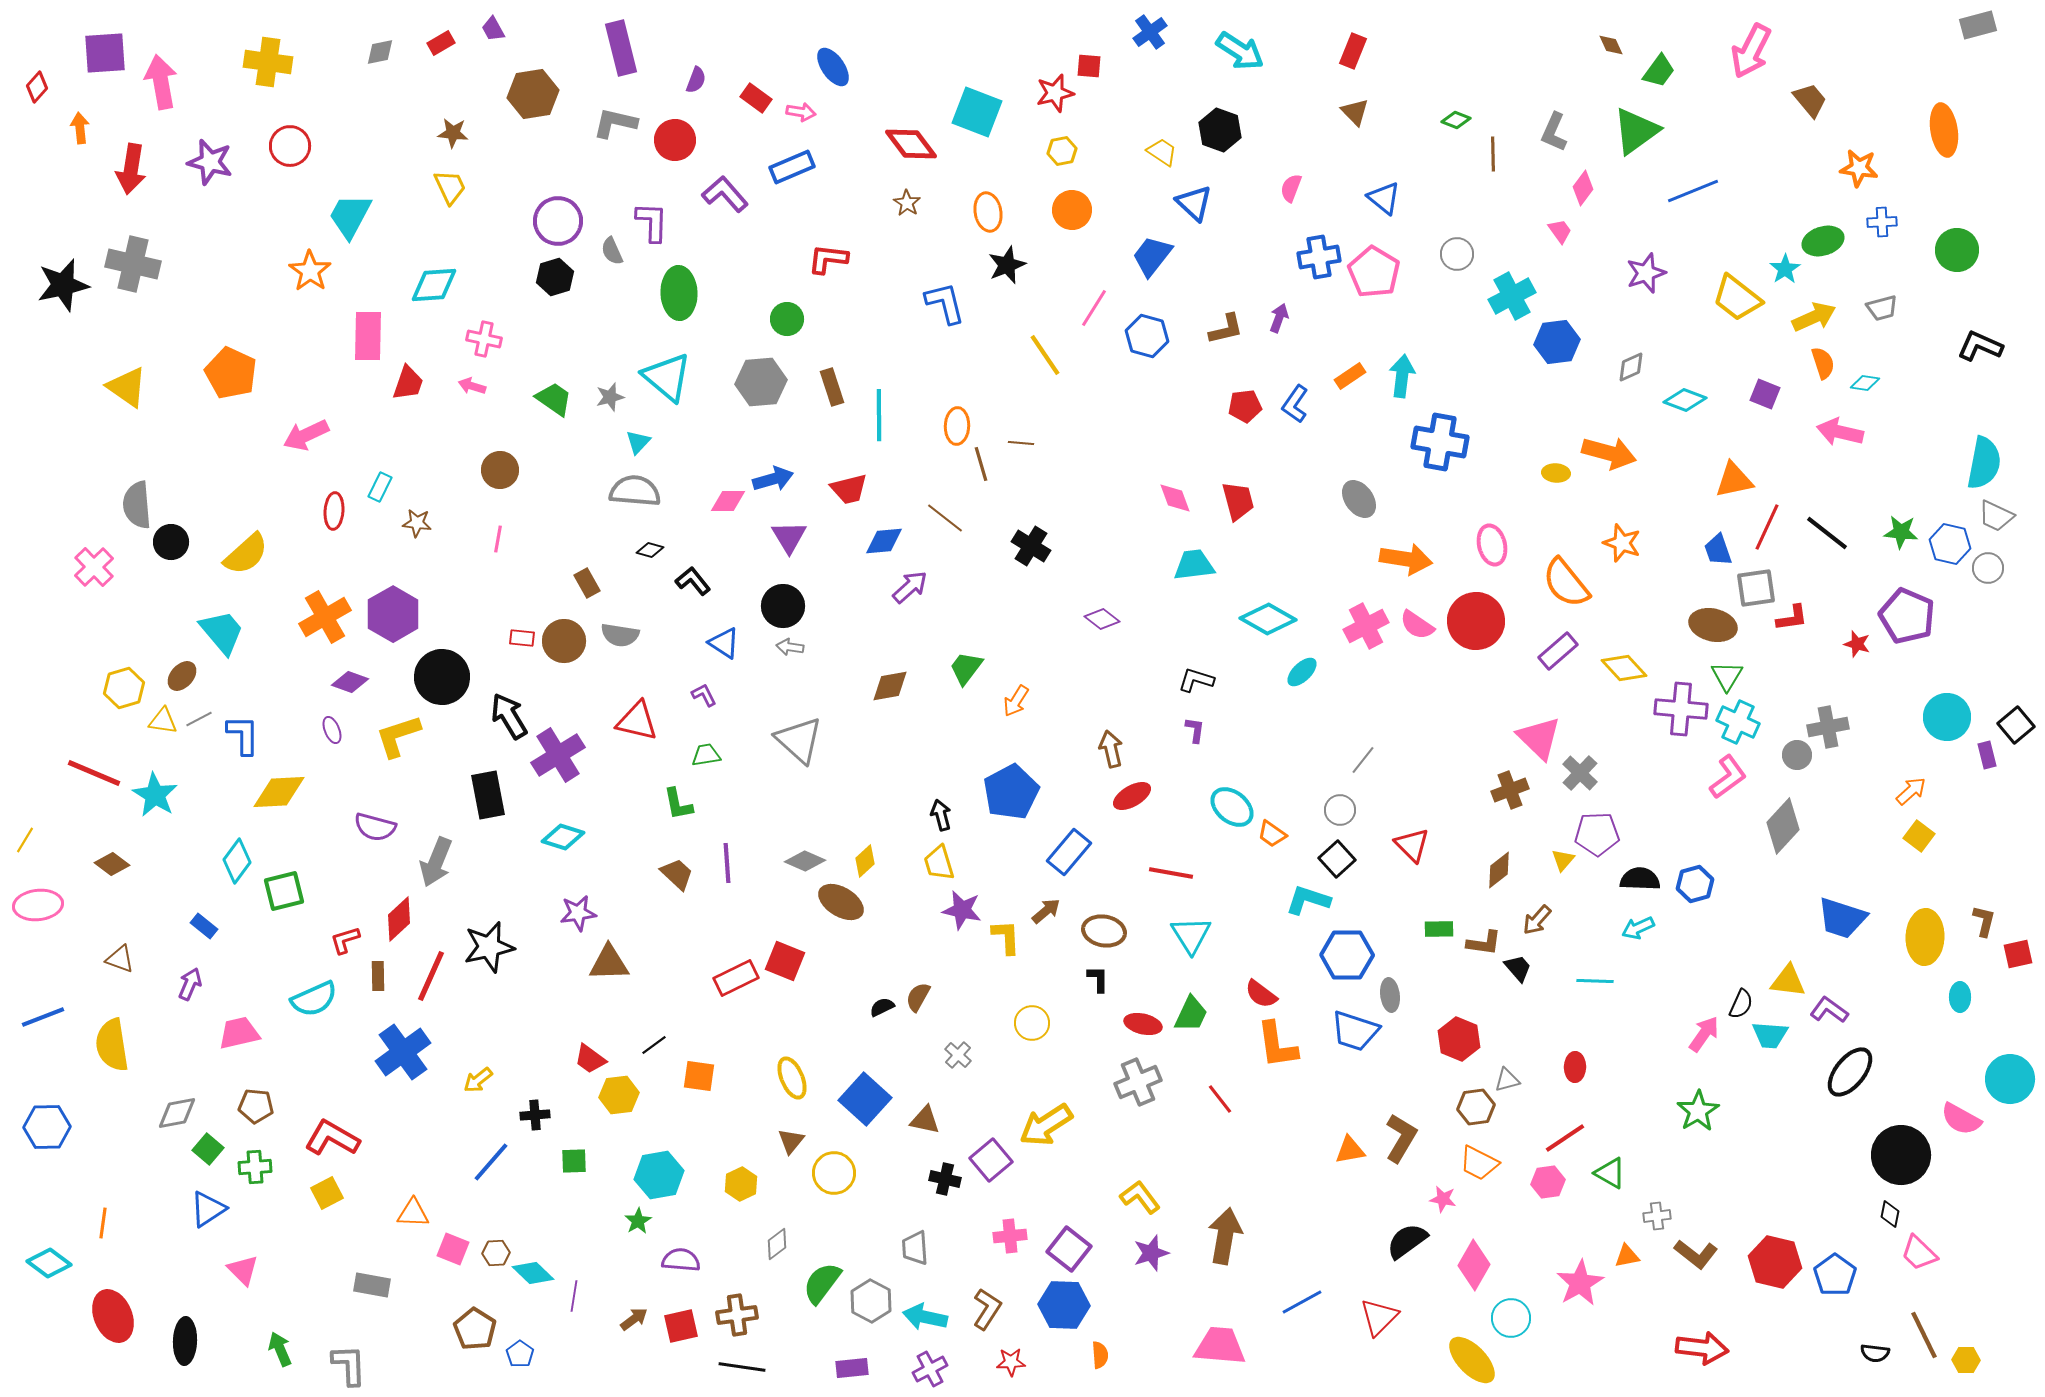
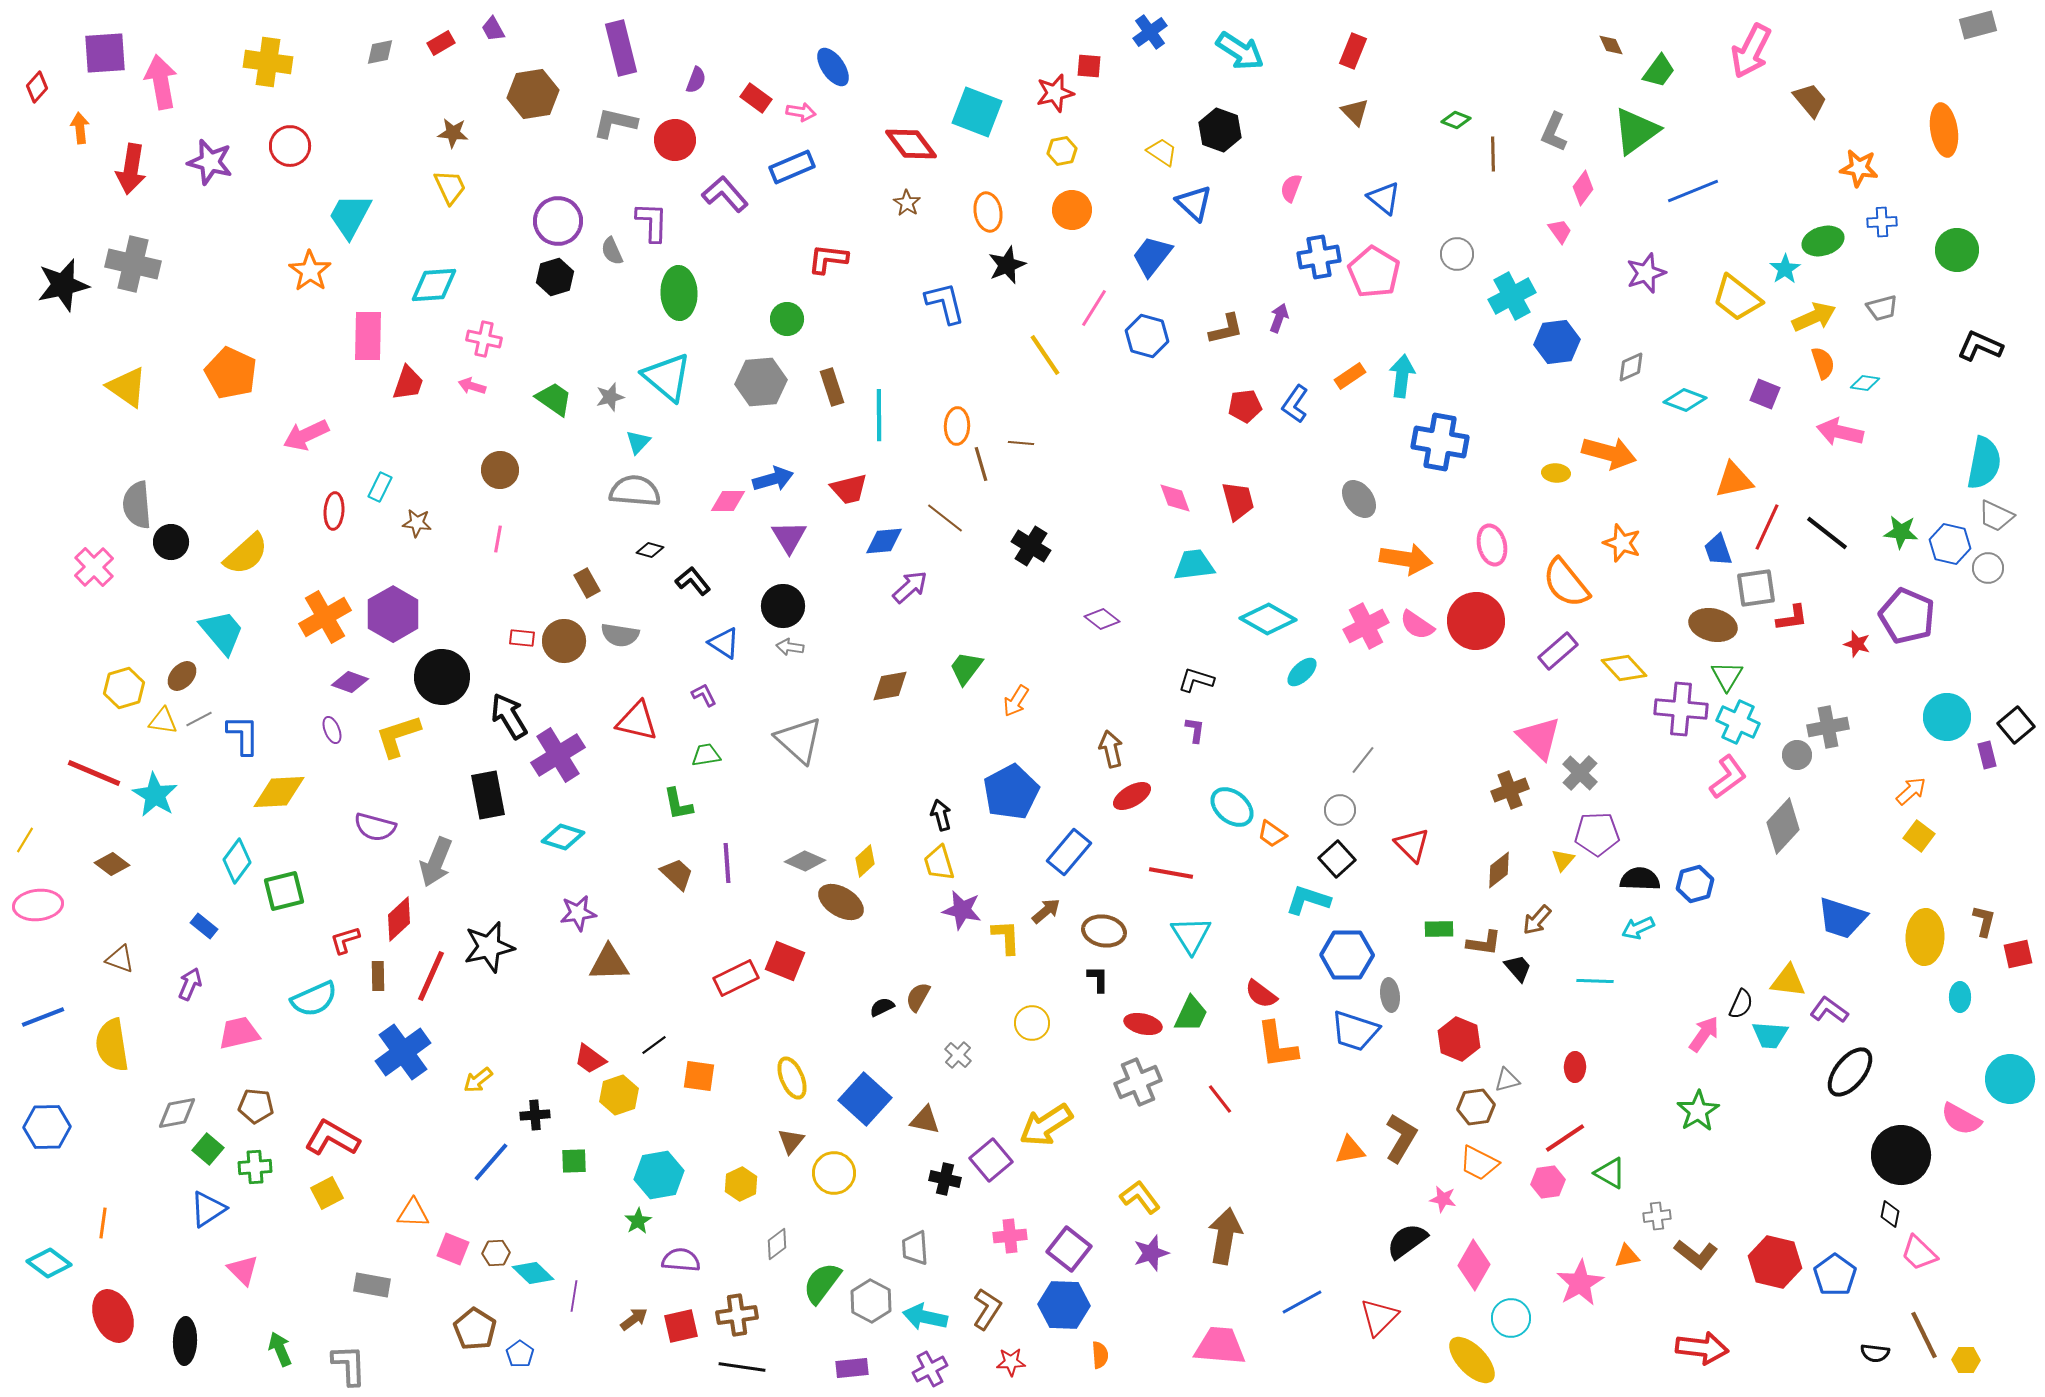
yellow hexagon at (619, 1095): rotated 12 degrees counterclockwise
